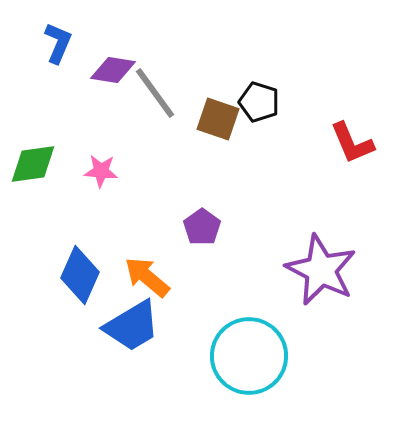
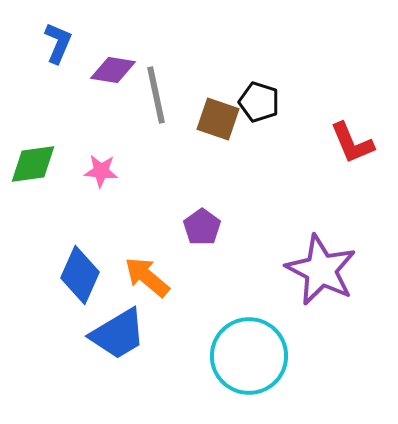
gray line: moved 1 px right, 2 px down; rotated 24 degrees clockwise
blue trapezoid: moved 14 px left, 8 px down
